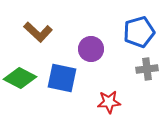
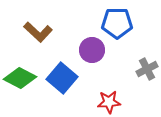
blue pentagon: moved 22 px left, 9 px up; rotated 16 degrees clockwise
purple circle: moved 1 px right, 1 px down
gray cross: rotated 20 degrees counterclockwise
blue square: rotated 28 degrees clockwise
